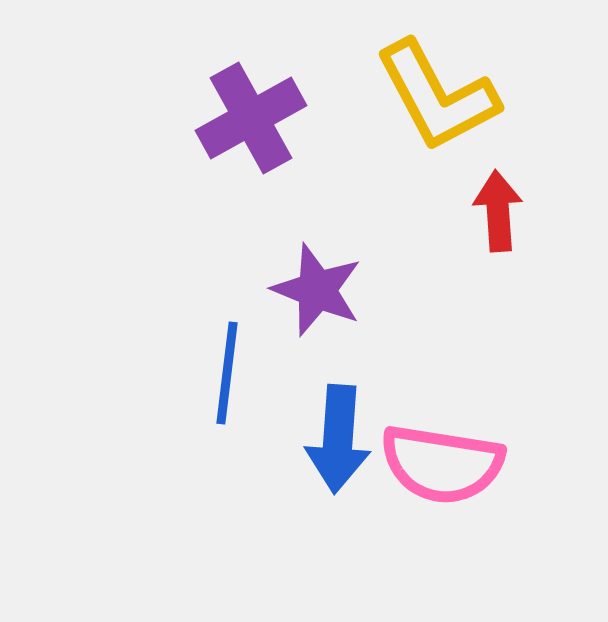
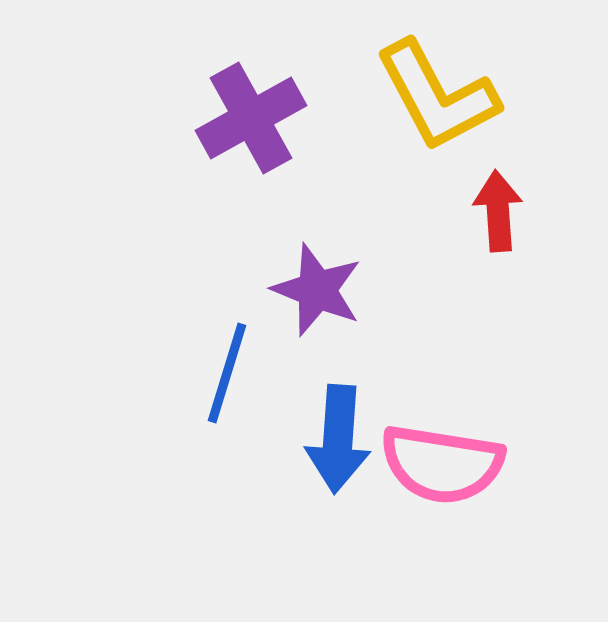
blue line: rotated 10 degrees clockwise
